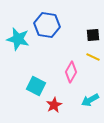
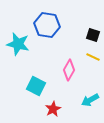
black square: rotated 24 degrees clockwise
cyan star: moved 5 px down
pink diamond: moved 2 px left, 2 px up
red star: moved 1 px left, 4 px down
